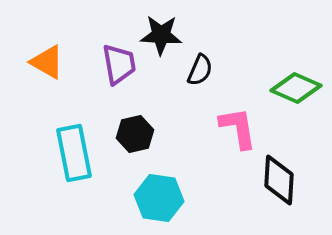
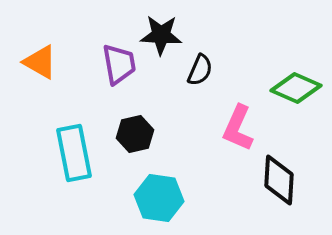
orange triangle: moved 7 px left
pink L-shape: rotated 147 degrees counterclockwise
